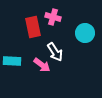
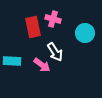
pink cross: moved 2 px down
